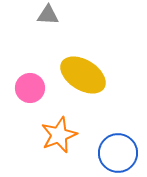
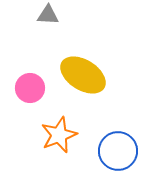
blue circle: moved 2 px up
